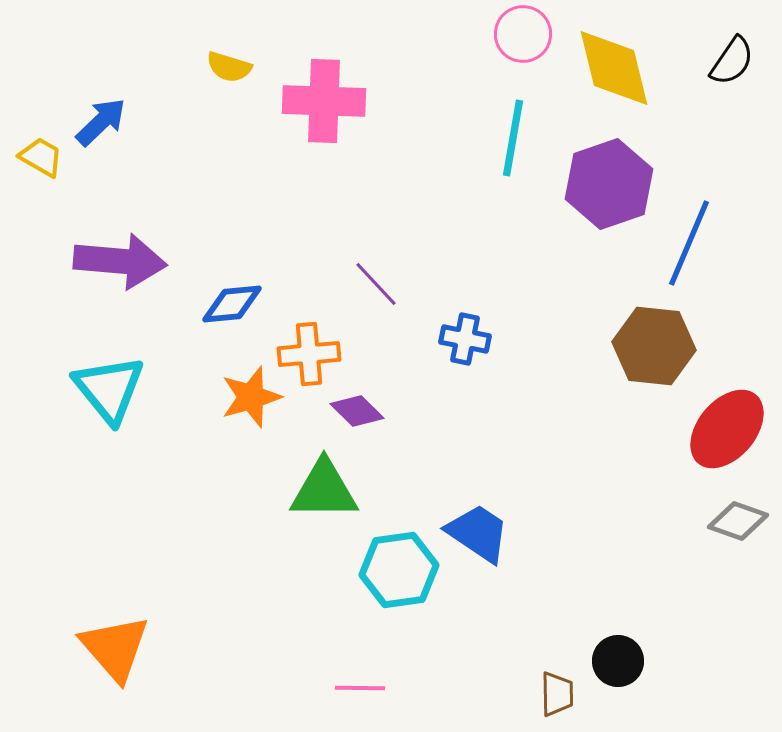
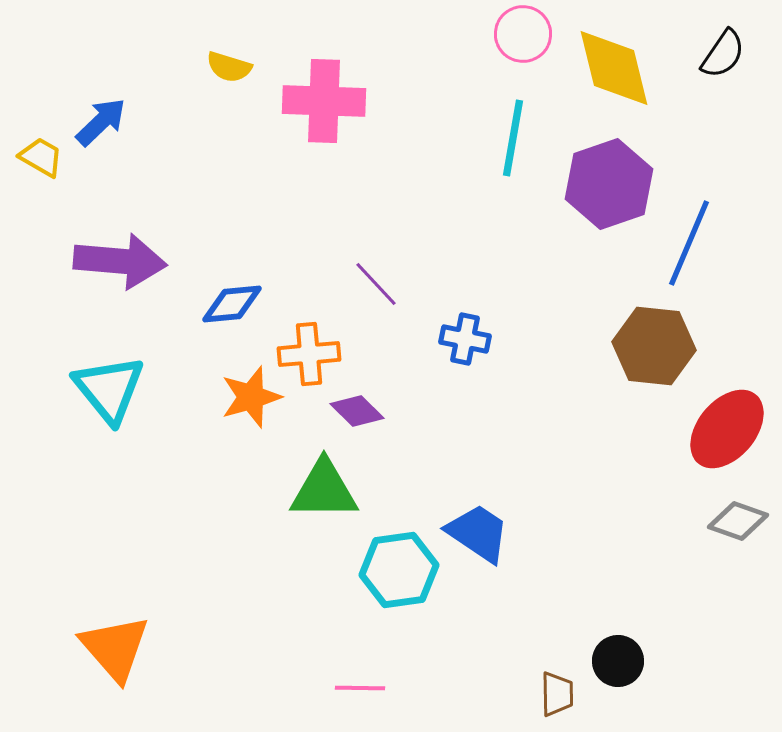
black semicircle: moved 9 px left, 7 px up
